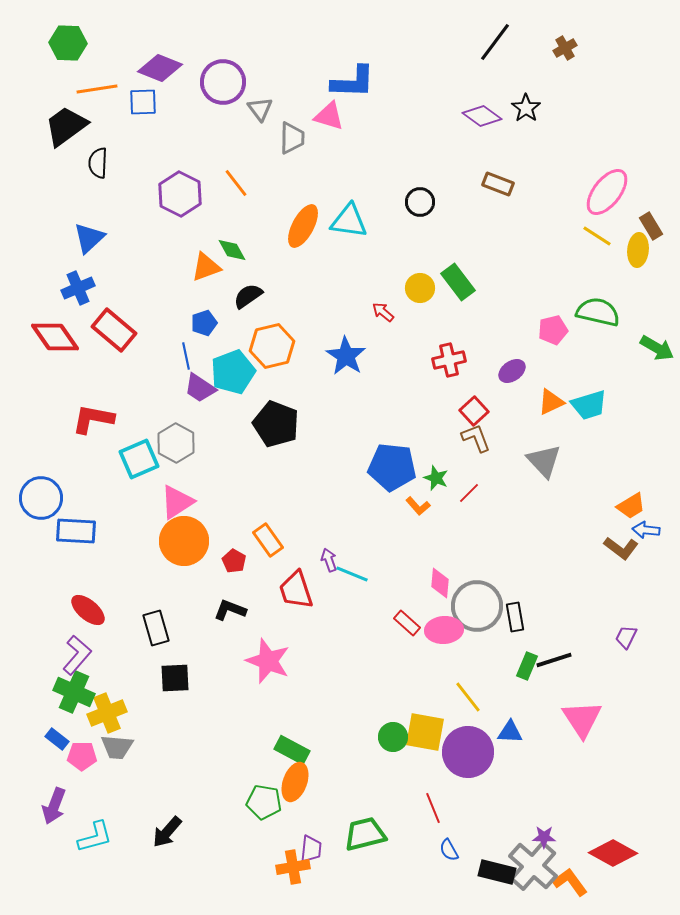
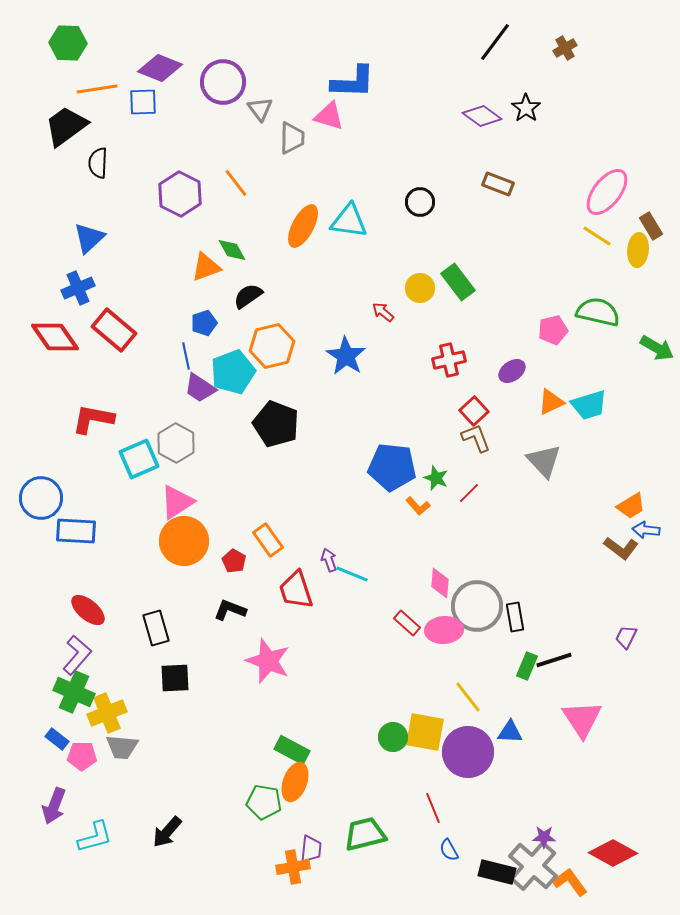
gray trapezoid at (117, 747): moved 5 px right
